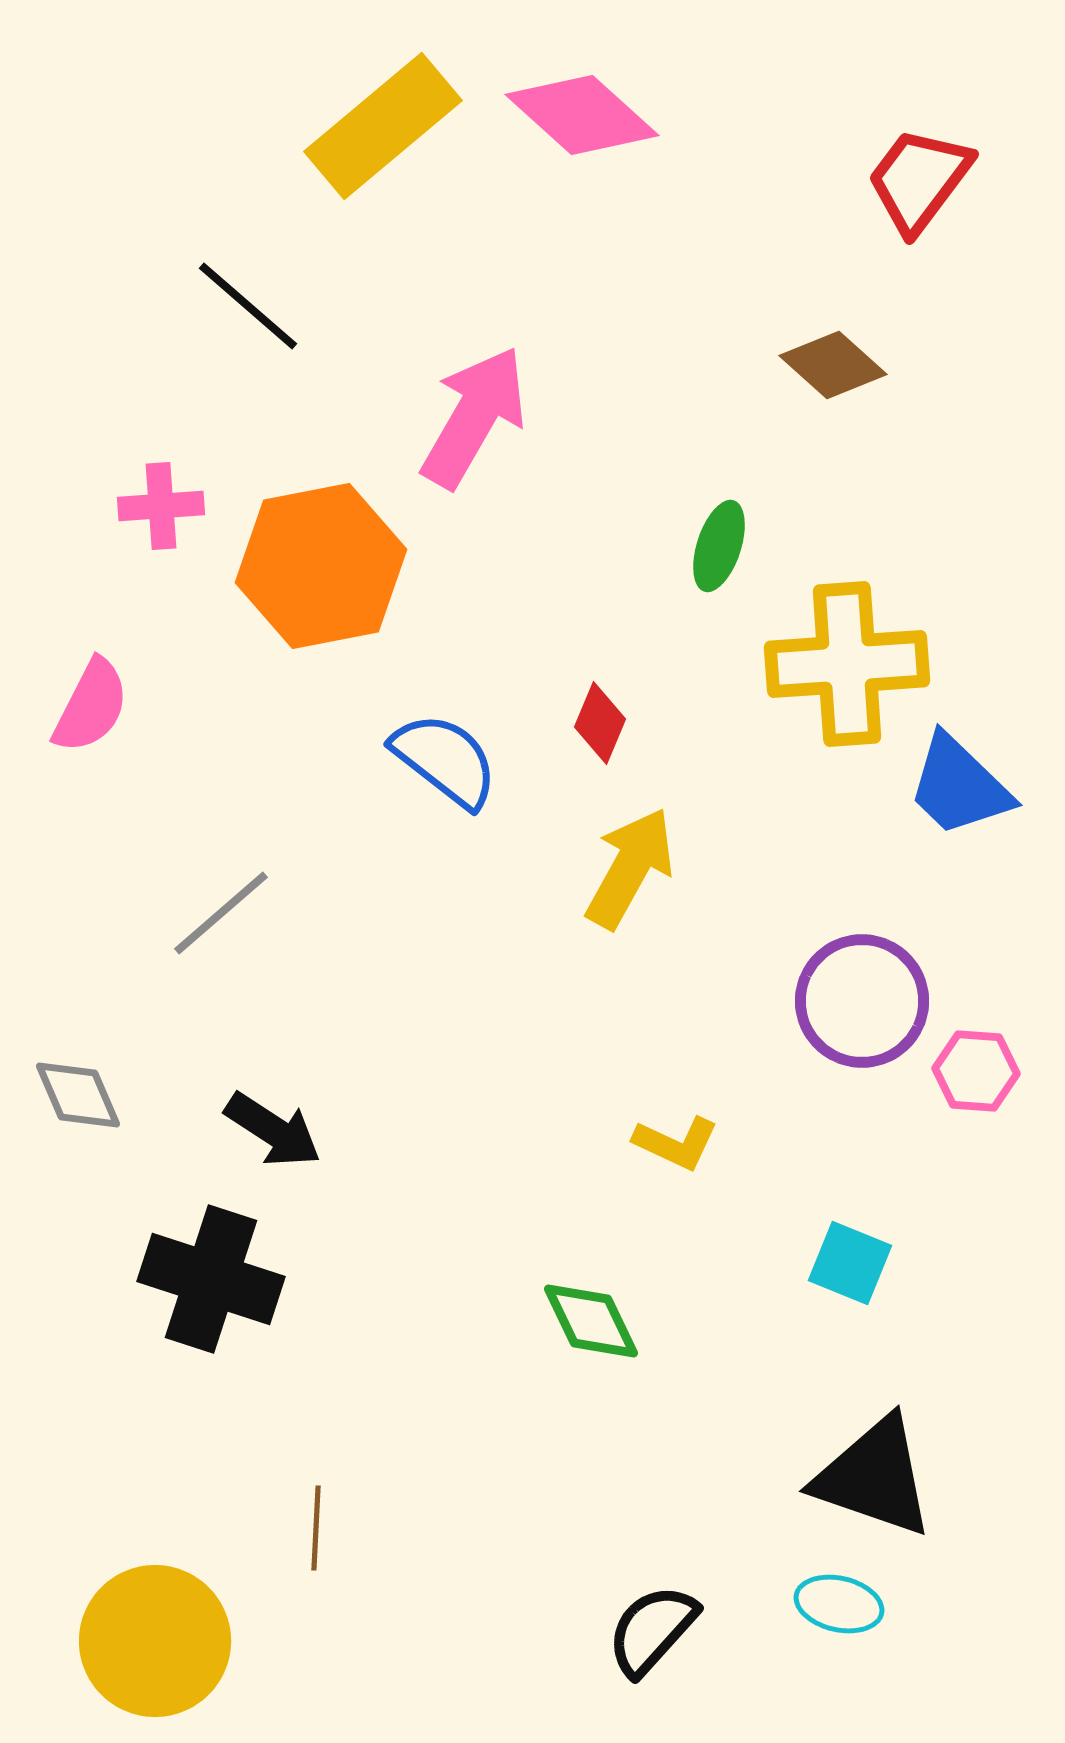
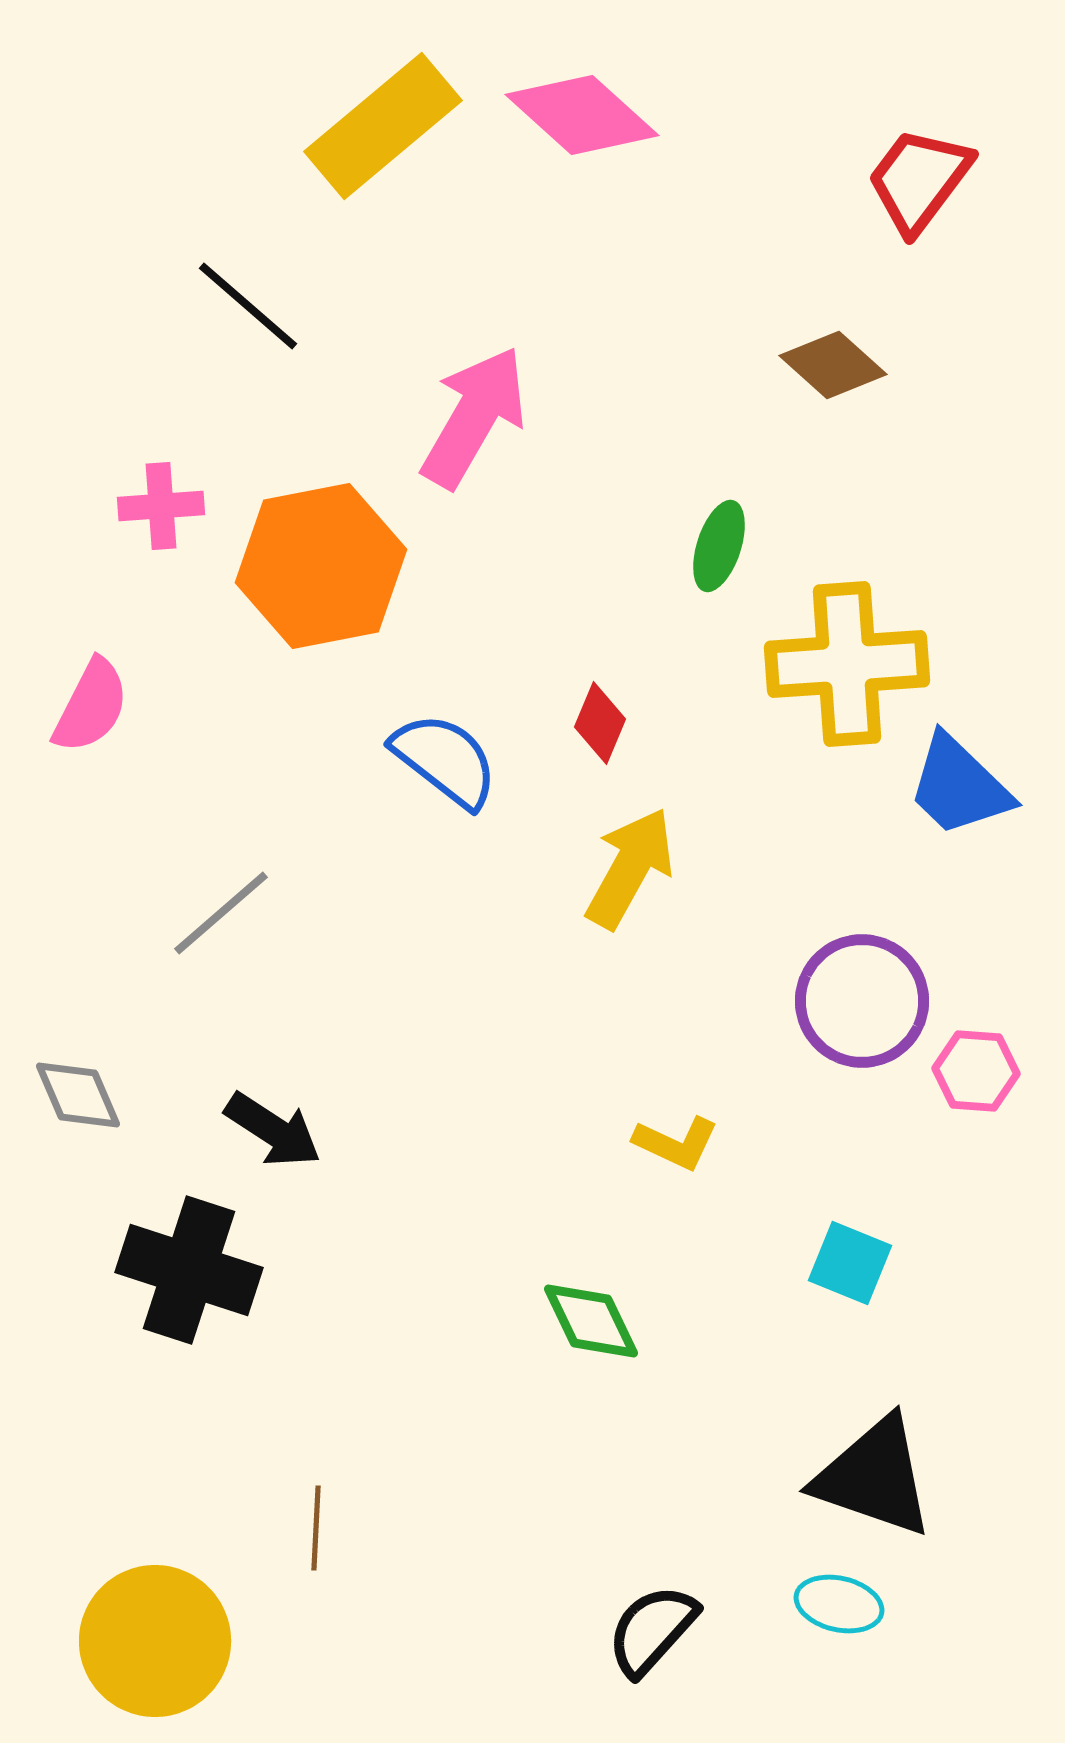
black cross: moved 22 px left, 9 px up
